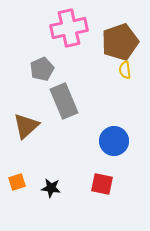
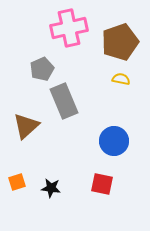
yellow semicircle: moved 4 px left, 9 px down; rotated 108 degrees clockwise
